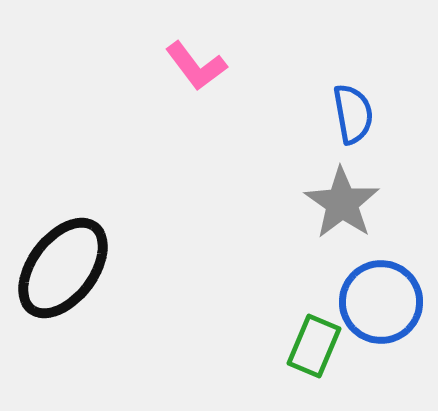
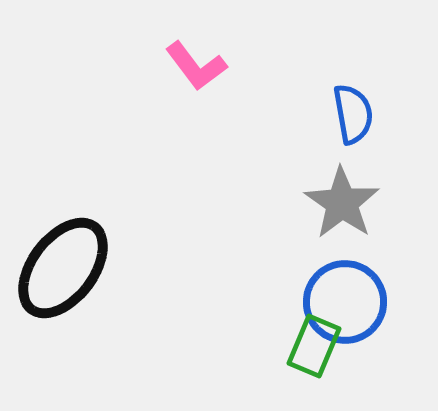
blue circle: moved 36 px left
